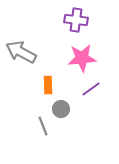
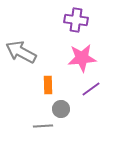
gray line: rotated 72 degrees counterclockwise
